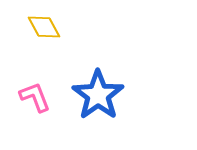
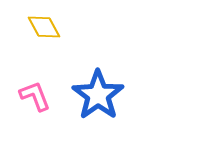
pink L-shape: moved 1 px up
